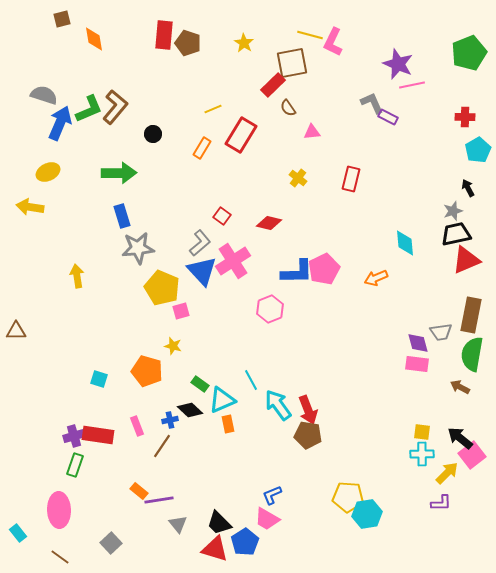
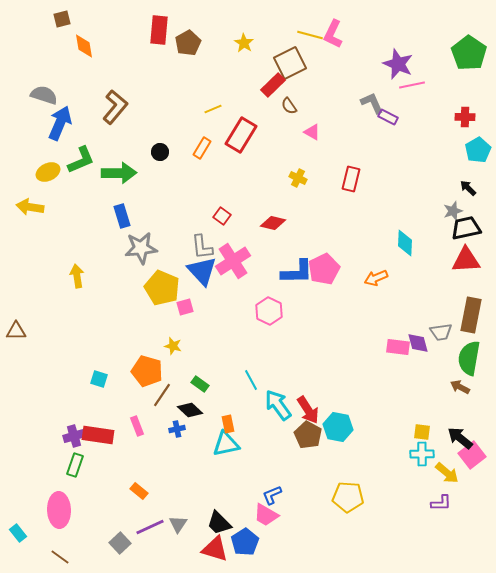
red rectangle at (164, 35): moved 5 px left, 5 px up
orange diamond at (94, 39): moved 10 px left, 7 px down
pink L-shape at (333, 42): moved 8 px up
brown pentagon at (188, 43): rotated 25 degrees clockwise
green pentagon at (469, 53): rotated 16 degrees counterclockwise
brown square at (292, 63): moved 2 px left; rotated 16 degrees counterclockwise
brown semicircle at (288, 108): moved 1 px right, 2 px up
green L-shape at (89, 109): moved 8 px left, 51 px down
pink triangle at (312, 132): rotated 36 degrees clockwise
black circle at (153, 134): moved 7 px right, 18 px down
yellow cross at (298, 178): rotated 12 degrees counterclockwise
black arrow at (468, 188): rotated 18 degrees counterclockwise
red diamond at (269, 223): moved 4 px right
black trapezoid at (456, 234): moved 10 px right, 6 px up
gray L-shape at (200, 243): moved 2 px right, 4 px down; rotated 124 degrees clockwise
cyan diamond at (405, 243): rotated 8 degrees clockwise
gray star at (138, 248): moved 3 px right
red triangle at (466, 260): rotated 20 degrees clockwise
pink hexagon at (270, 309): moved 1 px left, 2 px down; rotated 12 degrees counterclockwise
pink square at (181, 311): moved 4 px right, 4 px up
green semicircle at (472, 354): moved 3 px left, 4 px down
pink rectangle at (417, 364): moved 19 px left, 17 px up
cyan triangle at (222, 400): moved 4 px right, 44 px down; rotated 12 degrees clockwise
red arrow at (308, 410): rotated 12 degrees counterclockwise
blue cross at (170, 420): moved 7 px right, 9 px down
brown pentagon at (308, 435): rotated 20 degrees clockwise
brown line at (162, 446): moved 51 px up
yellow arrow at (447, 473): rotated 85 degrees clockwise
purple line at (159, 500): moved 9 px left, 27 px down; rotated 16 degrees counterclockwise
cyan hexagon at (367, 514): moved 29 px left, 87 px up; rotated 20 degrees clockwise
pink trapezoid at (267, 519): moved 1 px left, 4 px up
gray triangle at (178, 524): rotated 12 degrees clockwise
gray square at (111, 543): moved 9 px right
